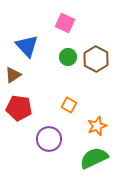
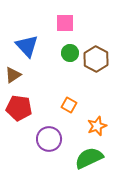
pink square: rotated 24 degrees counterclockwise
green circle: moved 2 px right, 4 px up
green semicircle: moved 5 px left
